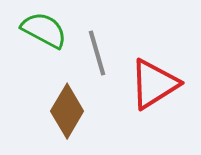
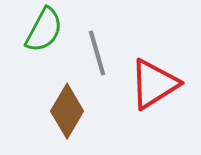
green semicircle: rotated 90 degrees clockwise
